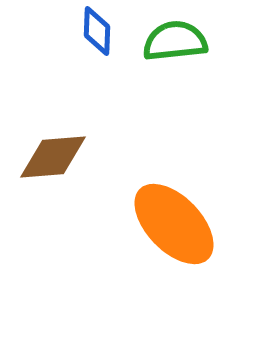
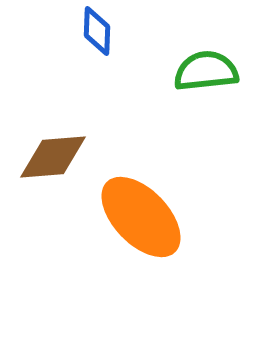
green semicircle: moved 31 px right, 30 px down
orange ellipse: moved 33 px left, 7 px up
